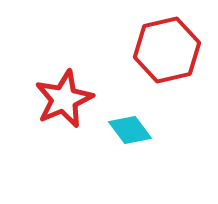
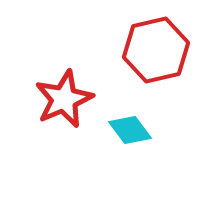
red hexagon: moved 11 px left
